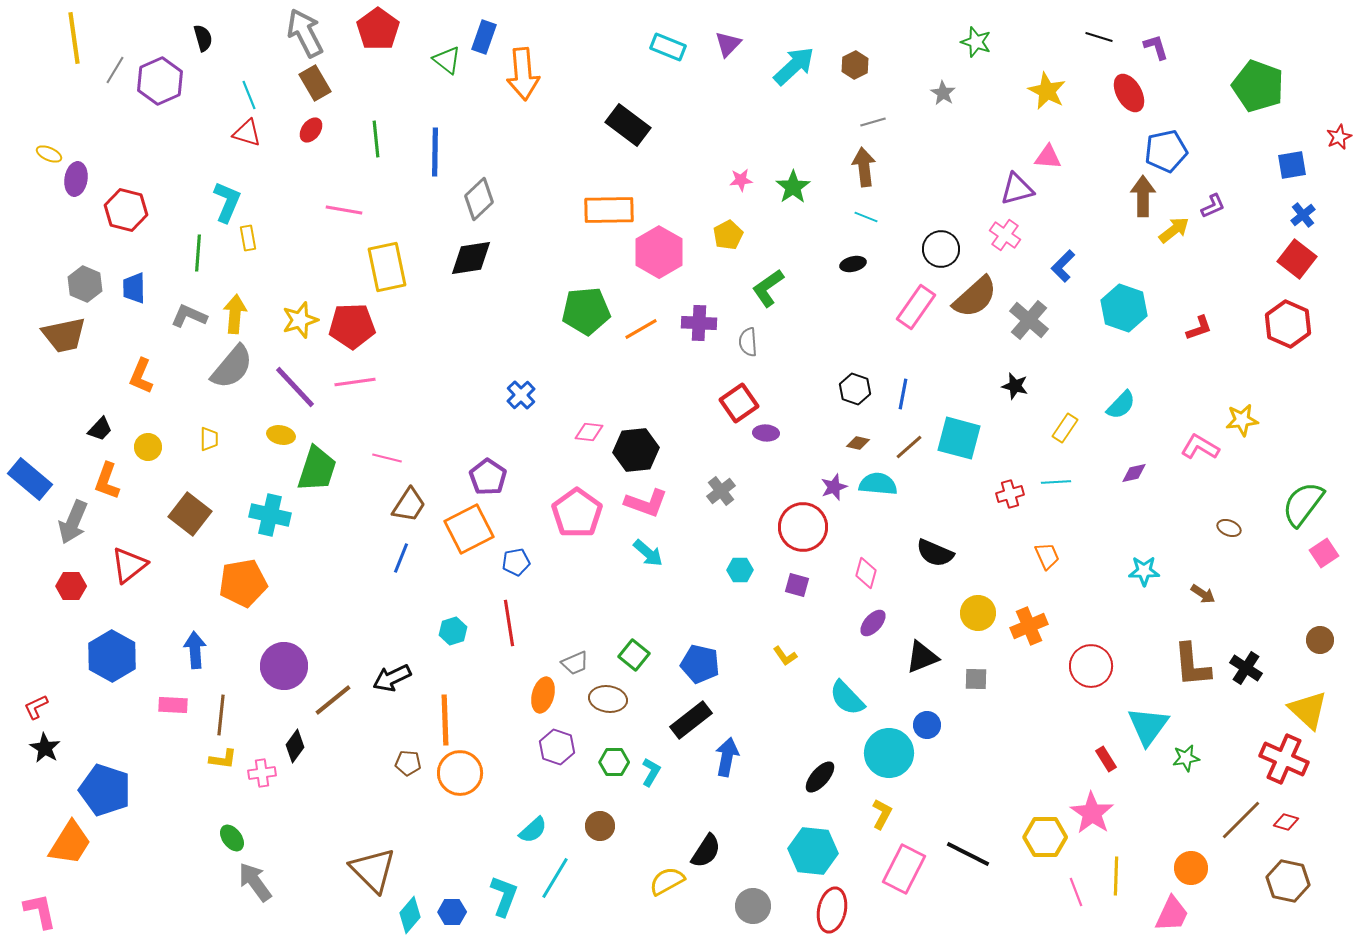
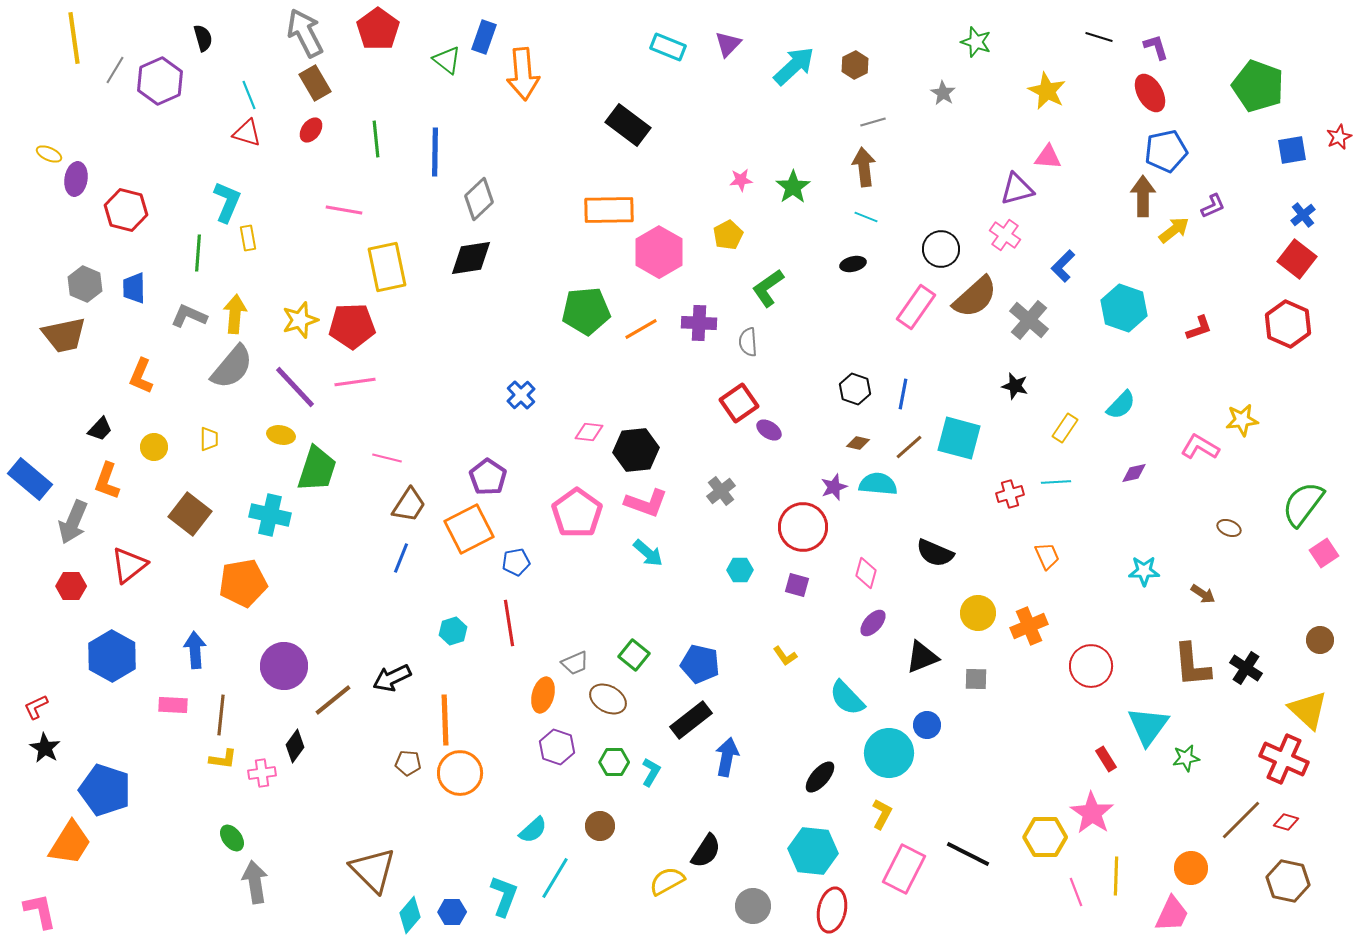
red ellipse at (1129, 93): moved 21 px right
blue square at (1292, 165): moved 15 px up
purple ellipse at (766, 433): moved 3 px right, 3 px up; rotated 30 degrees clockwise
yellow circle at (148, 447): moved 6 px right
brown ellipse at (608, 699): rotated 21 degrees clockwise
gray arrow at (255, 882): rotated 27 degrees clockwise
